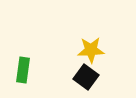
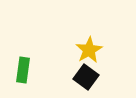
yellow star: moved 2 px left; rotated 28 degrees counterclockwise
